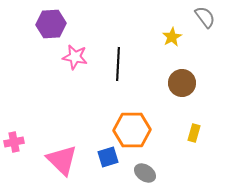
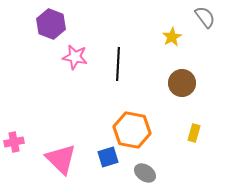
purple hexagon: rotated 24 degrees clockwise
orange hexagon: rotated 12 degrees clockwise
pink triangle: moved 1 px left, 1 px up
